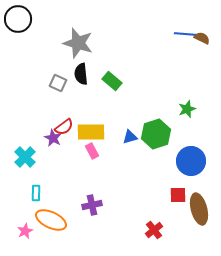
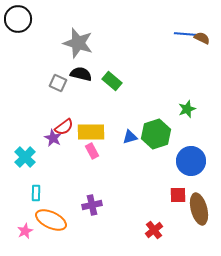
black semicircle: rotated 110 degrees clockwise
